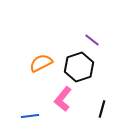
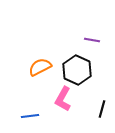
purple line: rotated 28 degrees counterclockwise
orange semicircle: moved 1 px left, 4 px down
black hexagon: moved 2 px left, 3 px down; rotated 16 degrees counterclockwise
pink L-shape: rotated 10 degrees counterclockwise
